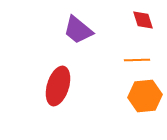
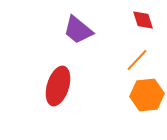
orange line: rotated 45 degrees counterclockwise
orange hexagon: moved 2 px right, 1 px up
